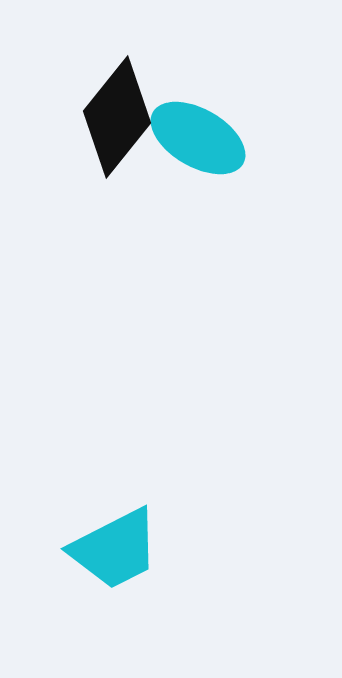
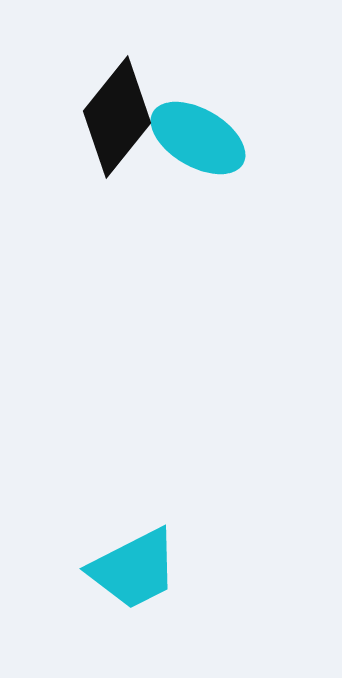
cyan trapezoid: moved 19 px right, 20 px down
